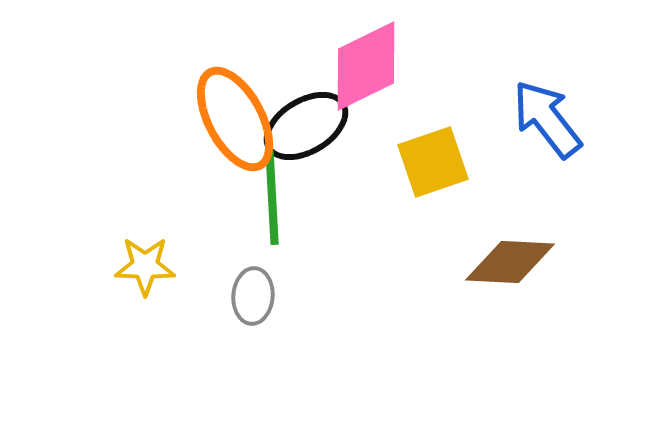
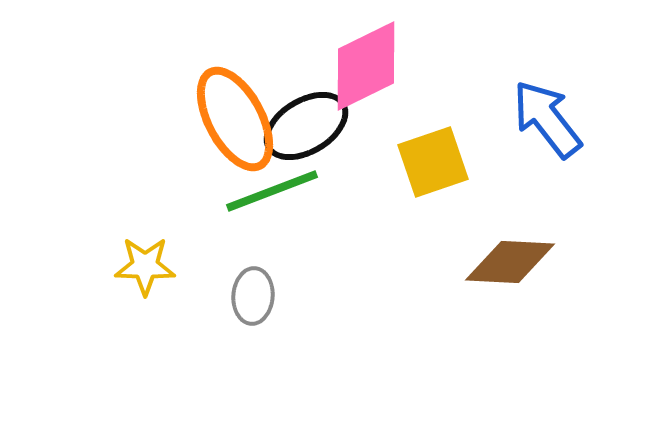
green line: moved 6 px up; rotated 72 degrees clockwise
